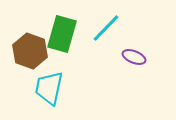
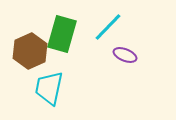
cyan line: moved 2 px right, 1 px up
brown hexagon: rotated 16 degrees clockwise
purple ellipse: moved 9 px left, 2 px up
